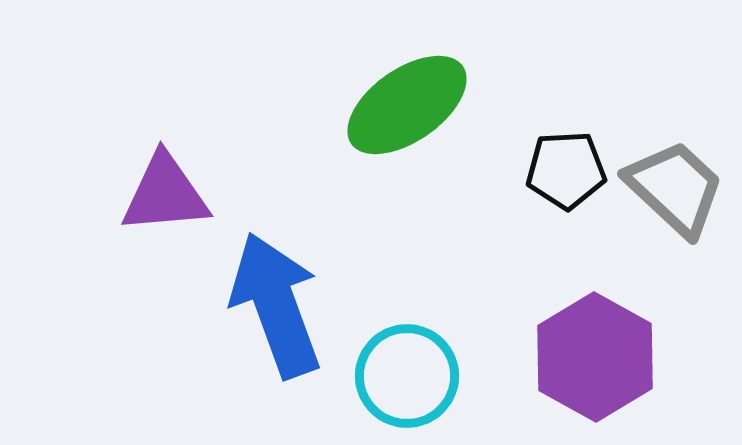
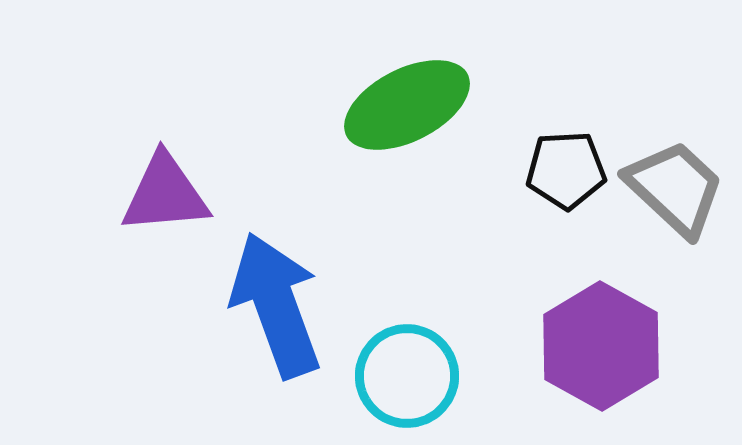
green ellipse: rotated 8 degrees clockwise
purple hexagon: moved 6 px right, 11 px up
